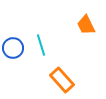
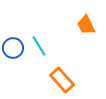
cyan line: moved 2 px left, 1 px down; rotated 15 degrees counterclockwise
